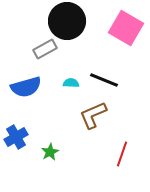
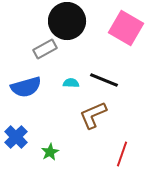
blue cross: rotated 15 degrees counterclockwise
